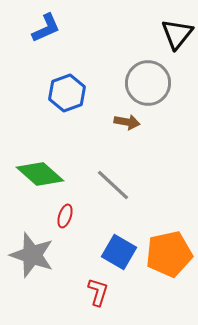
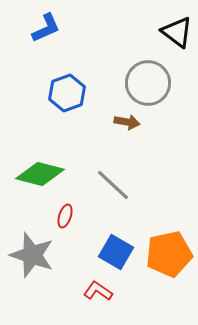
black triangle: moved 2 px up; rotated 32 degrees counterclockwise
green diamond: rotated 27 degrees counterclockwise
blue square: moved 3 px left
red L-shape: moved 1 px up; rotated 72 degrees counterclockwise
